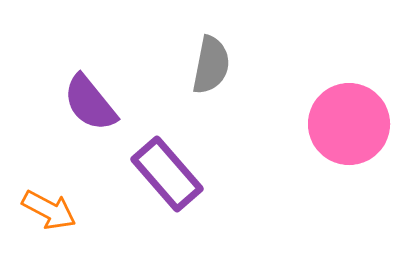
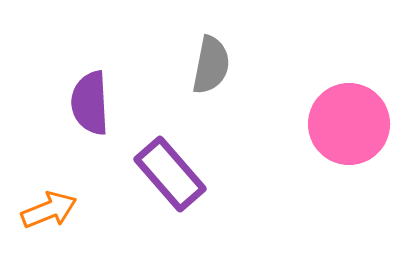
purple semicircle: rotated 36 degrees clockwise
purple rectangle: moved 3 px right
orange arrow: rotated 50 degrees counterclockwise
